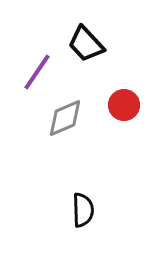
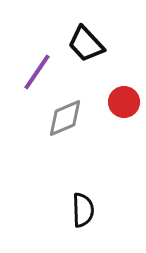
red circle: moved 3 px up
